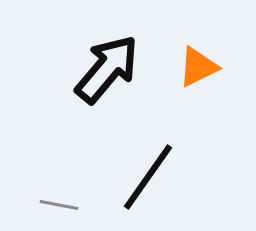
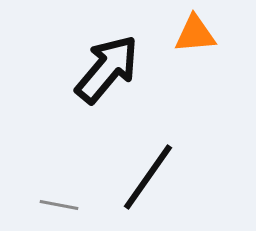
orange triangle: moved 3 px left, 33 px up; rotated 21 degrees clockwise
